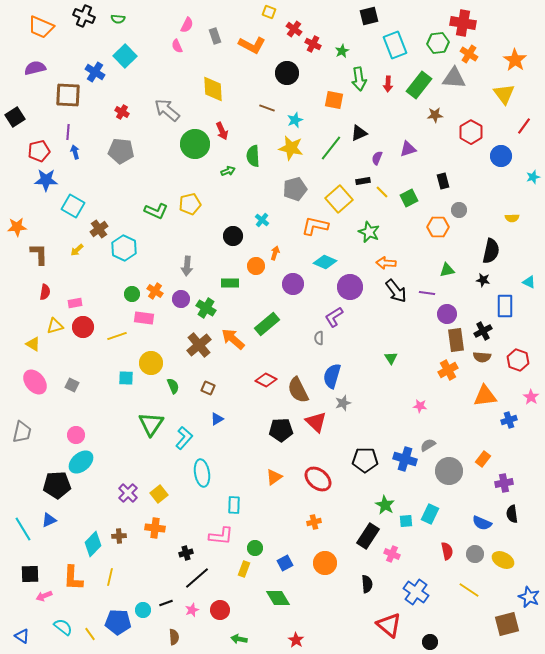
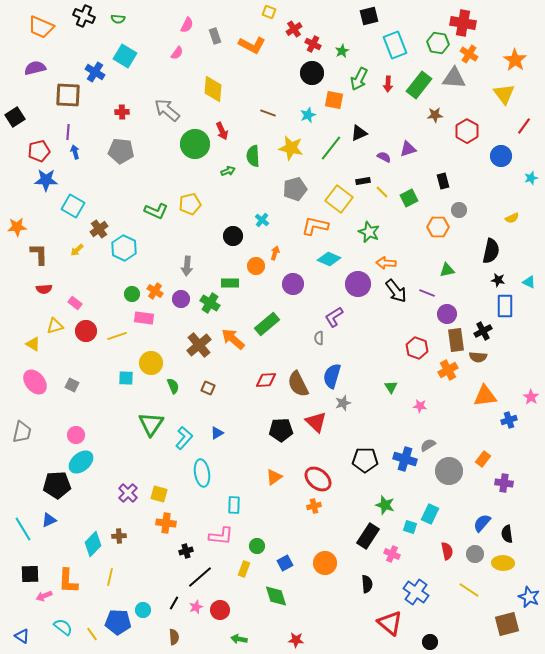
red cross at (294, 29): rotated 21 degrees clockwise
green hexagon at (438, 43): rotated 15 degrees clockwise
pink semicircle at (177, 46): moved 7 px down; rotated 120 degrees counterclockwise
cyan square at (125, 56): rotated 15 degrees counterclockwise
black circle at (287, 73): moved 25 px right
green arrow at (359, 79): rotated 35 degrees clockwise
yellow diamond at (213, 89): rotated 8 degrees clockwise
brown line at (267, 108): moved 1 px right, 5 px down
red cross at (122, 112): rotated 32 degrees counterclockwise
cyan star at (295, 120): moved 13 px right, 5 px up
red hexagon at (471, 132): moved 4 px left, 1 px up
purple semicircle at (377, 158): moved 7 px right, 1 px up; rotated 96 degrees clockwise
cyan star at (533, 177): moved 2 px left, 1 px down
yellow square at (339, 199): rotated 12 degrees counterclockwise
yellow semicircle at (512, 218): rotated 24 degrees counterclockwise
cyan diamond at (325, 262): moved 4 px right, 3 px up
black star at (483, 280): moved 15 px right
purple circle at (350, 287): moved 8 px right, 3 px up
red semicircle at (45, 292): moved 1 px left, 3 px up; rotated 77 degrees clockwise
purple line at (427, 293): rotated 14 degrees clockwise
pink rectangle at (75, 303): rotated 48 degrees clockwise
green cross at (206, 308): moved 4 px right, 5 px up
red circle at (83, 327): moved 3 px right, 4 px down
brown semicircle at (482, 357): moved 4 px left
green triangle at (391, 358): moved 29 px down
red hexagon at (518, 360): moved 101 px left, 12 px up
red diamond at (266, 380): rotated 30 degrees counterclockwise
brown semicircle at (298, 390): moved 6 px up
blue triangle at (217, 419): moved 14 px down
purple cross at (504, 483): rotated 18 degrees clockwise
yellow square at (159, 494): rotated 36 degrees counterclockwise
green star at (385, 505): rotated 12 degrees counterclockwise
black semicircle at (512, 514): moved 5 px left, 20 px down
cyan square at (406, 521): moved 4 px right, 6 px down; rotated 24 degrees clockwise
orange cross at (314, 522): moved 16 px up
blue semicircle at (482, 523): rotated 108 degrees clockwise
orange cross at (155, 528): moved 11 px right, 5 px up
green circle at (255, 548): moved 2 px right, 2 px up
black cross at (186, 553): moved 2 px up
yellow ellipse at (503, 560): moved 3 px down; rotated 25 degrees counterclockwise
orange L-shape at (73, 578): moved 5 px left, 3 px down
black line at (197, 578): moved 3 px right, 1 px up
green diamond at (278, 598): moved 2 px left, 2 px up; rotated 15 degrees clockwise
black line at (166, 603): moved 8 px right; rotated 40 degrees counterclockwise
pink star at (192, 610): moved 4 px right, 3 px up
red triangle at (389, 625): moved 1 px right, 2 px up
yellow line at (90, 634): moved 2 px right
red star at (296, 640): rotated 28 degrees counterclockwise
